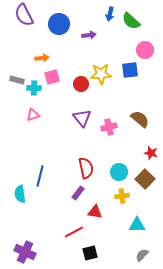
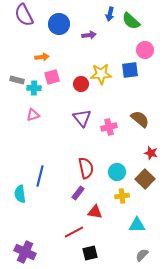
orange arrow: moved 1 px up
cyan circle: moved 2 px left
